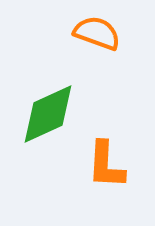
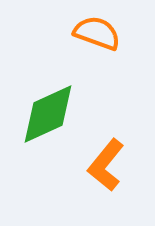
orange L-shape: rotated 36 degrees clockwise
